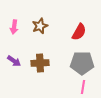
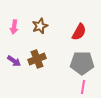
brown cross: moved 3 px left, 4 px up; rotated 18 degrees counterclockwise
